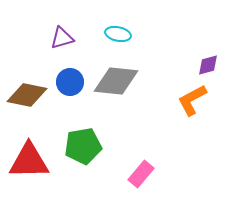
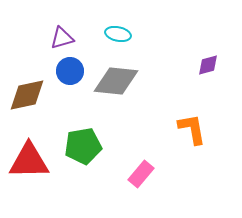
blue circle: moved 11 px up
brown diamond: rotated 24 degrees counterclockwise
orange L-shape: moved 29 px down; rotated 108 degrees clockwise
